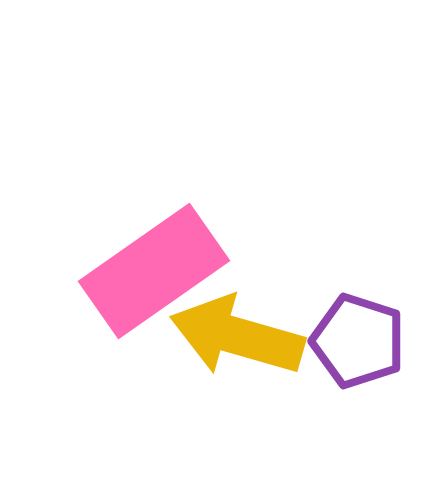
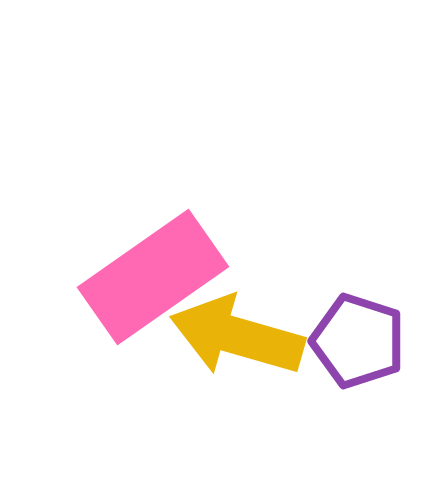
pink rectangle: moved 1 px left, 6 px down
